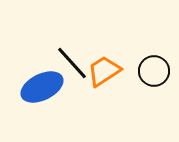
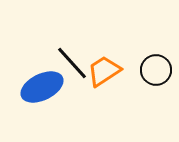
black circle: moved 2 px right, 1 px up
